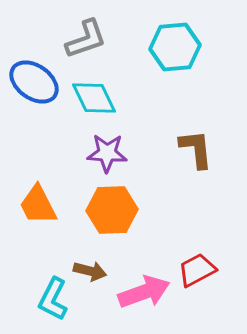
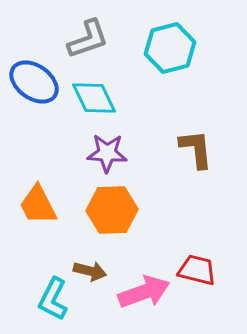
gray L-shape: moved 2 px right
cyan hexagon: moved 5 px left, 1 px down; rotated 9 degrees counterclockwise
red trapezoid: rotated 42 degrees clockwise
